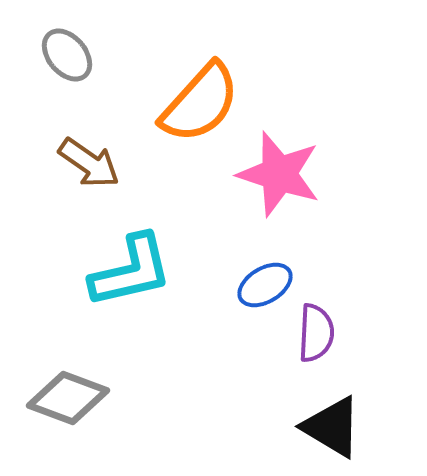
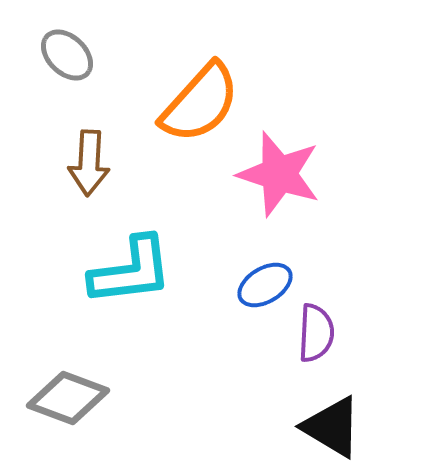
gray ellipse: rotated 6 degrees counterclockwise
brown arrow: rotated 58 degrees clockwise
cyan L-shape: rotated 6 degrees clockwise
